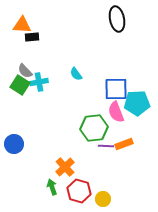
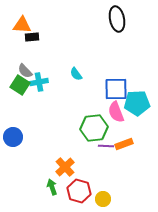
blue circle: moved 1 px left, 7 px up
